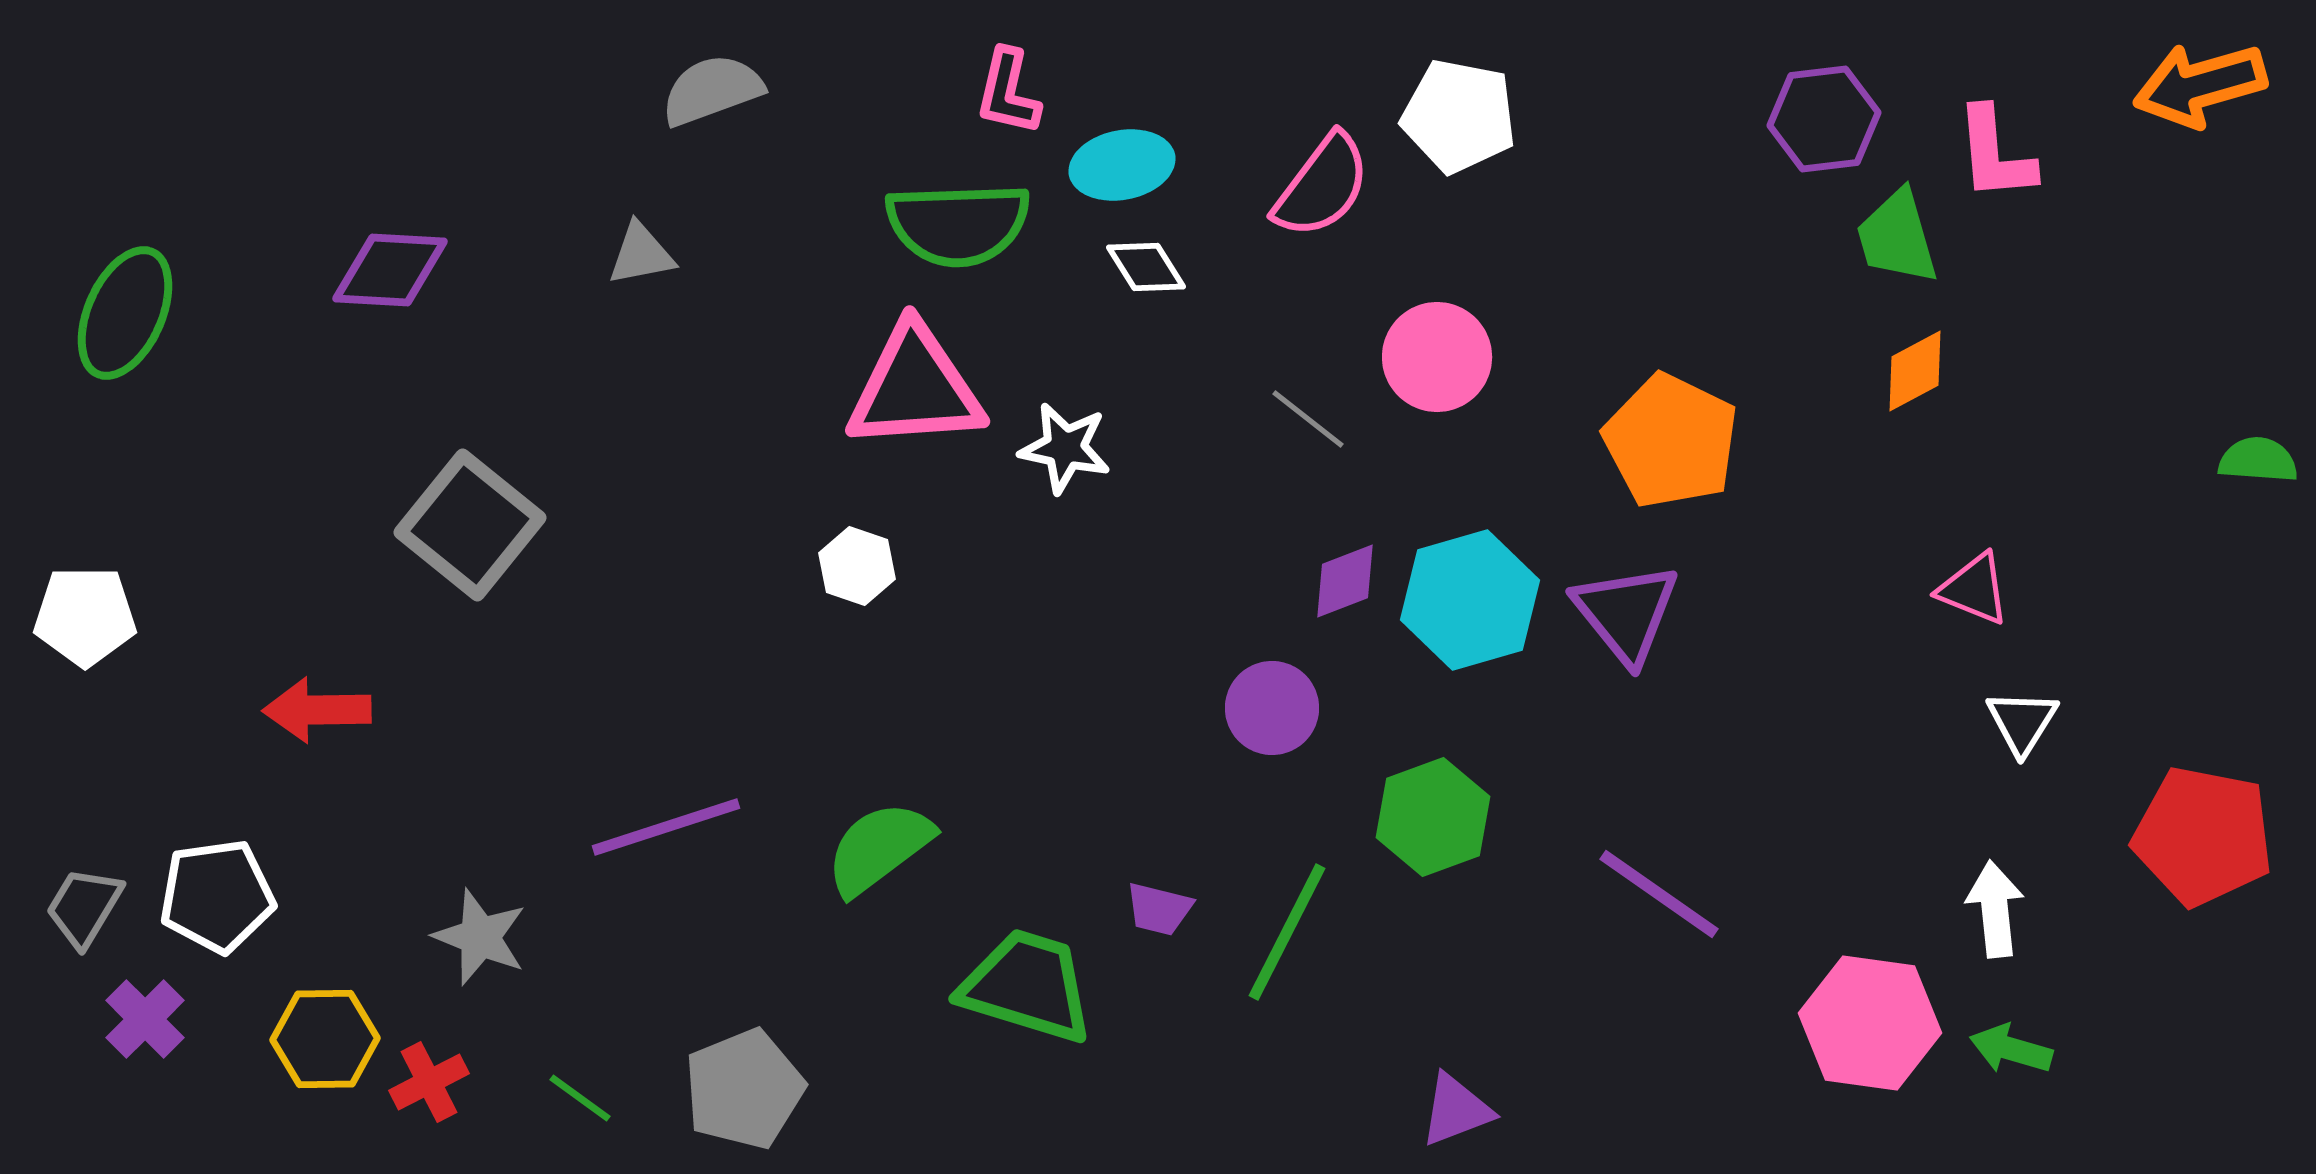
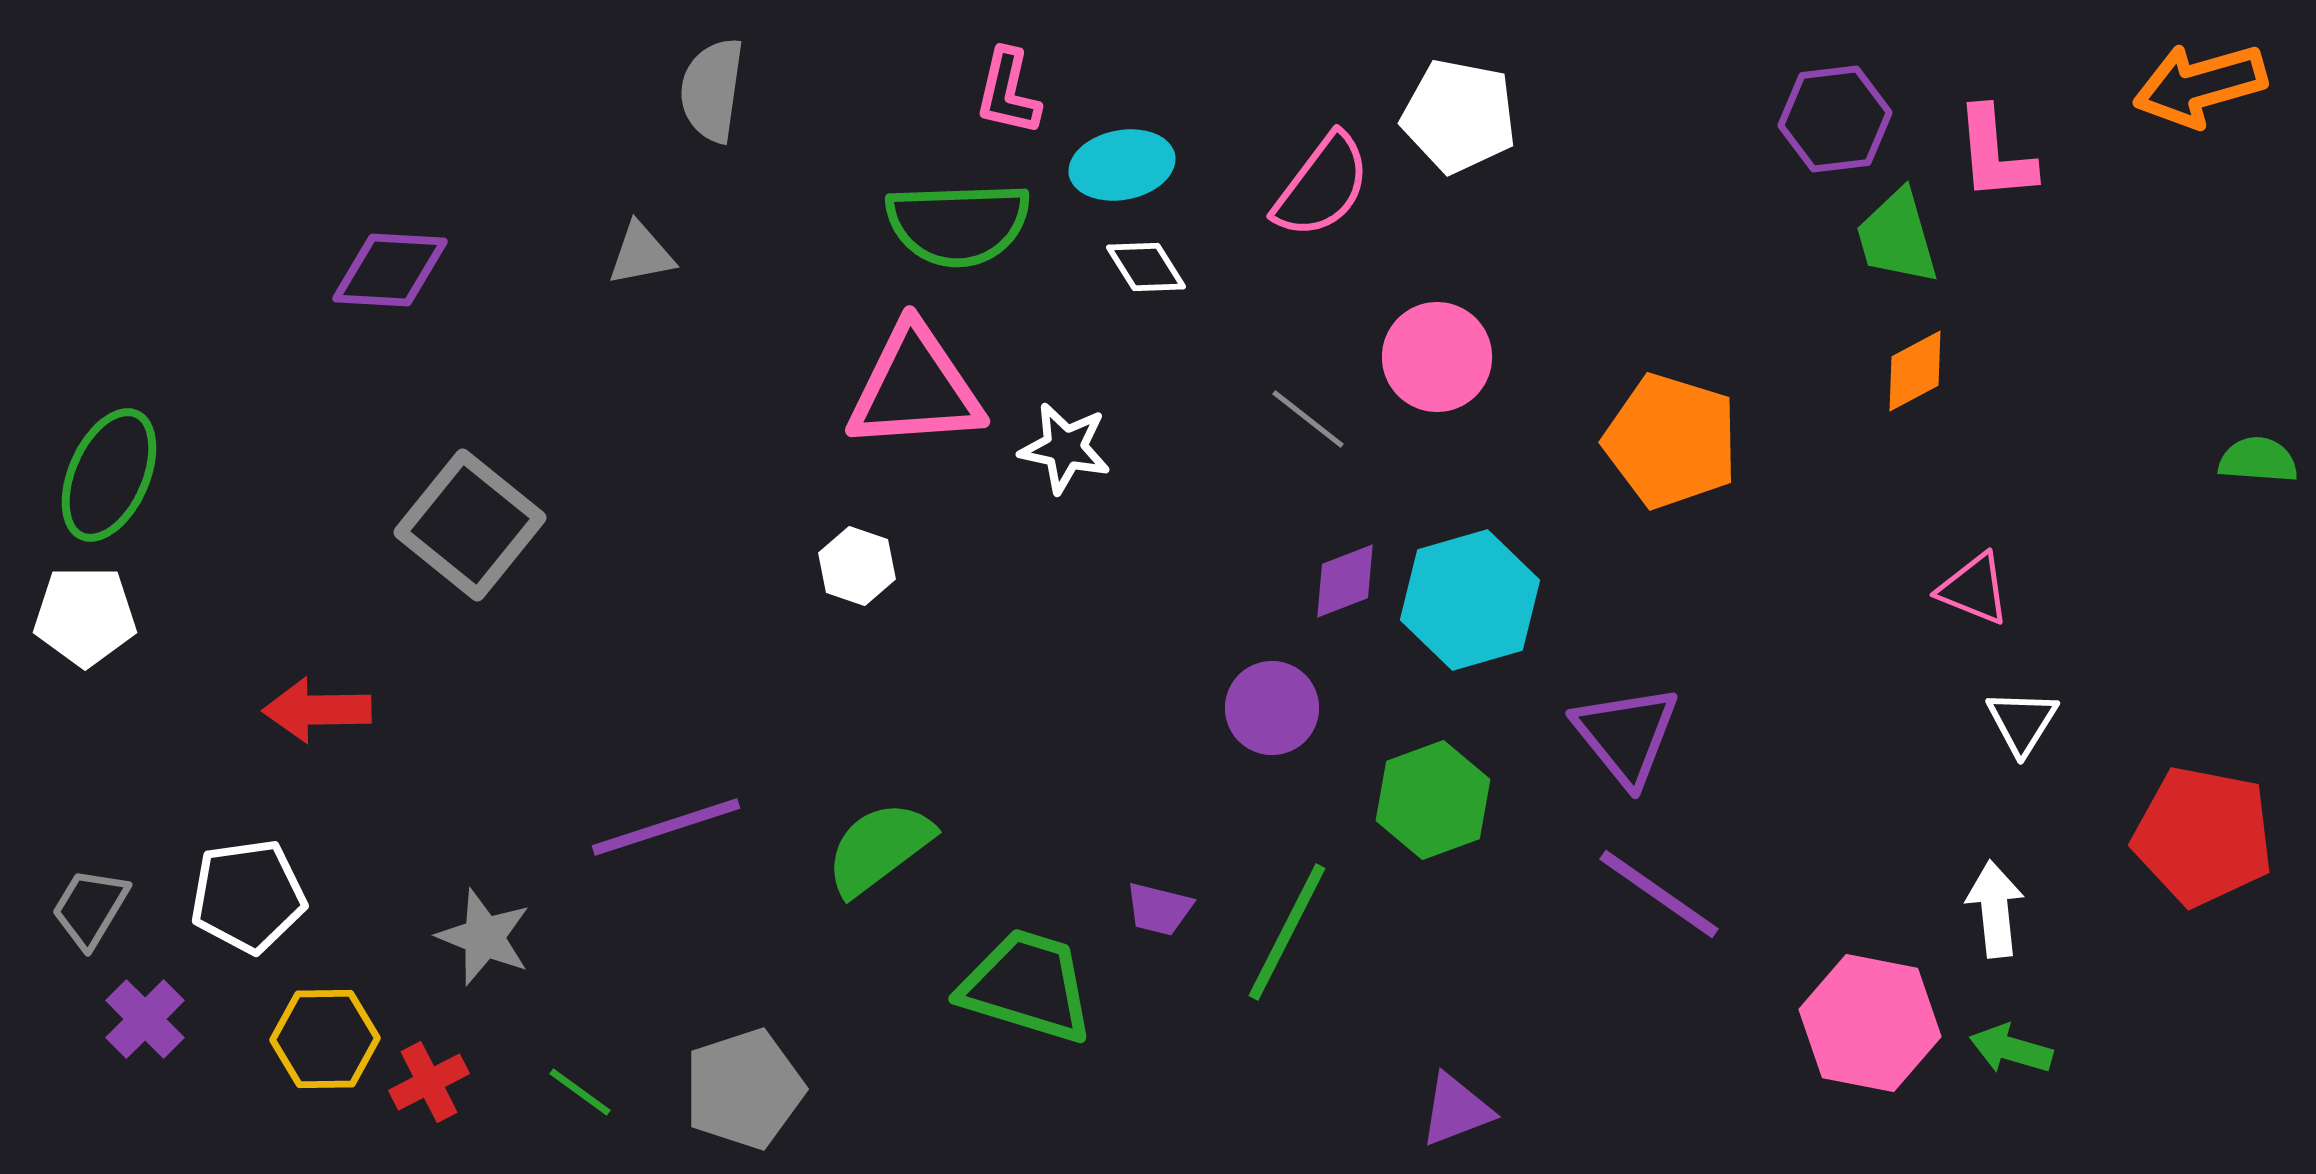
gray semicircle at (712, 90): rotated 62 degrees counterclockwise
purple hexagon at (1824, 119): moved 11 px right
green ellipse at (125, 313): moved 16 px left, 162 px down
orange pentagon at (1671, 441): rotated 9 degrees counterclockwise
purple triangle at (1626, 613): moved 122 px down
green hexagon at (1433, 817): moved 17 px up
white pentagon at (217, 896): moved 31 px right
gray trapezoid at (84, 907): moved 6 px right, 1 px down
gray star at (480, 937): moved 4 px right
pink hexagon at (1870, 1023): rotated 3 degrees clockwise
gray pentagon at (744, 1089): rotated 4 degrees clockwise
green line at (580, 1098): moved 6 px up
